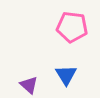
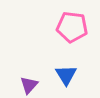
purple triangle: rotated 30 degrees clockwise
